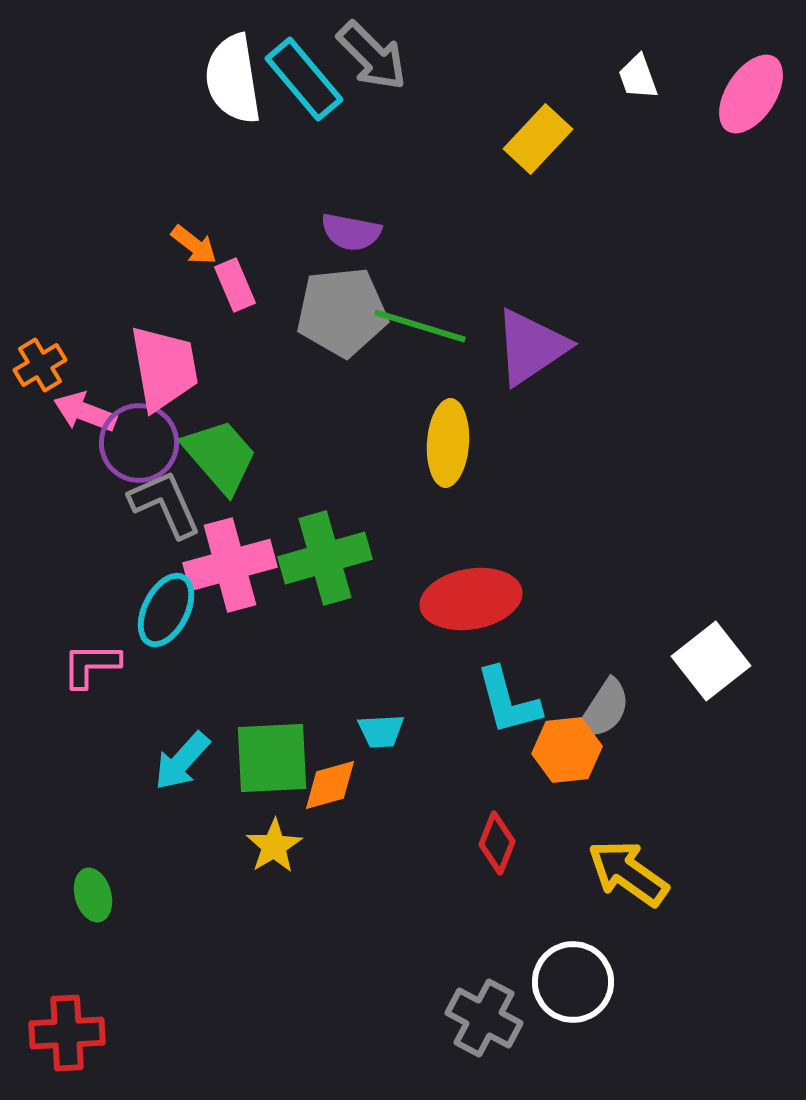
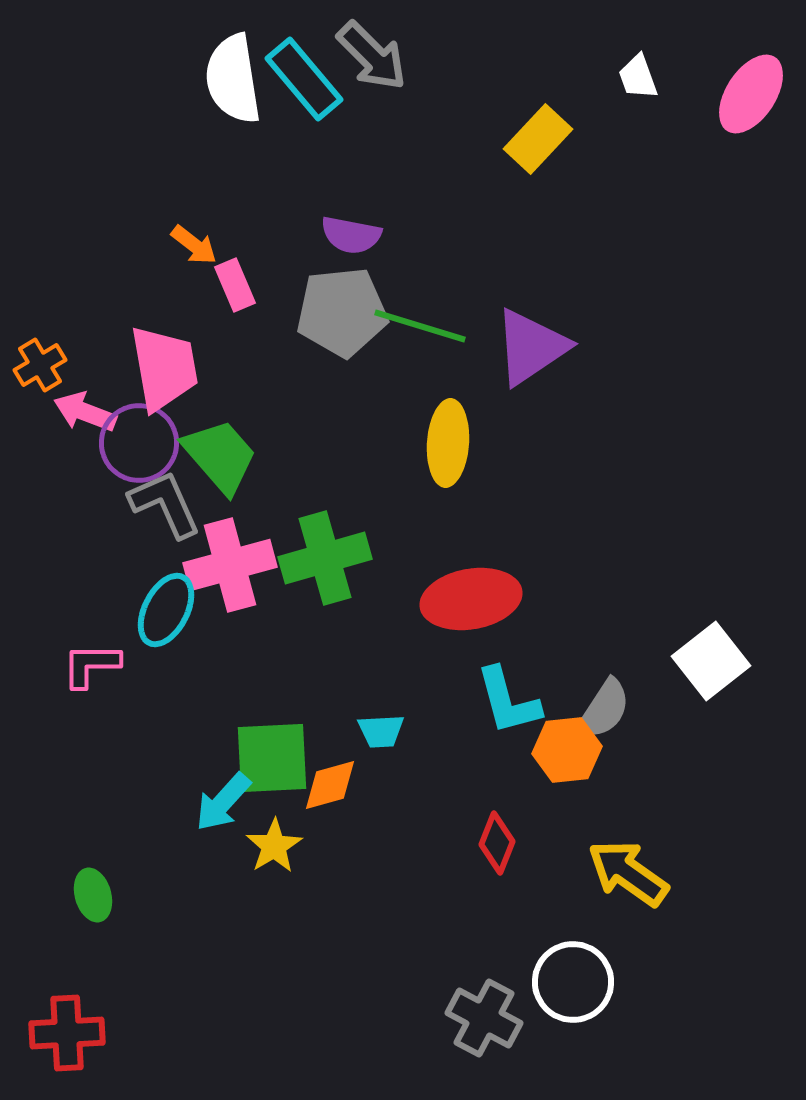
purple semicircle: moved 3 px down
cyan arrow: moved 41 px right, 41 px down
